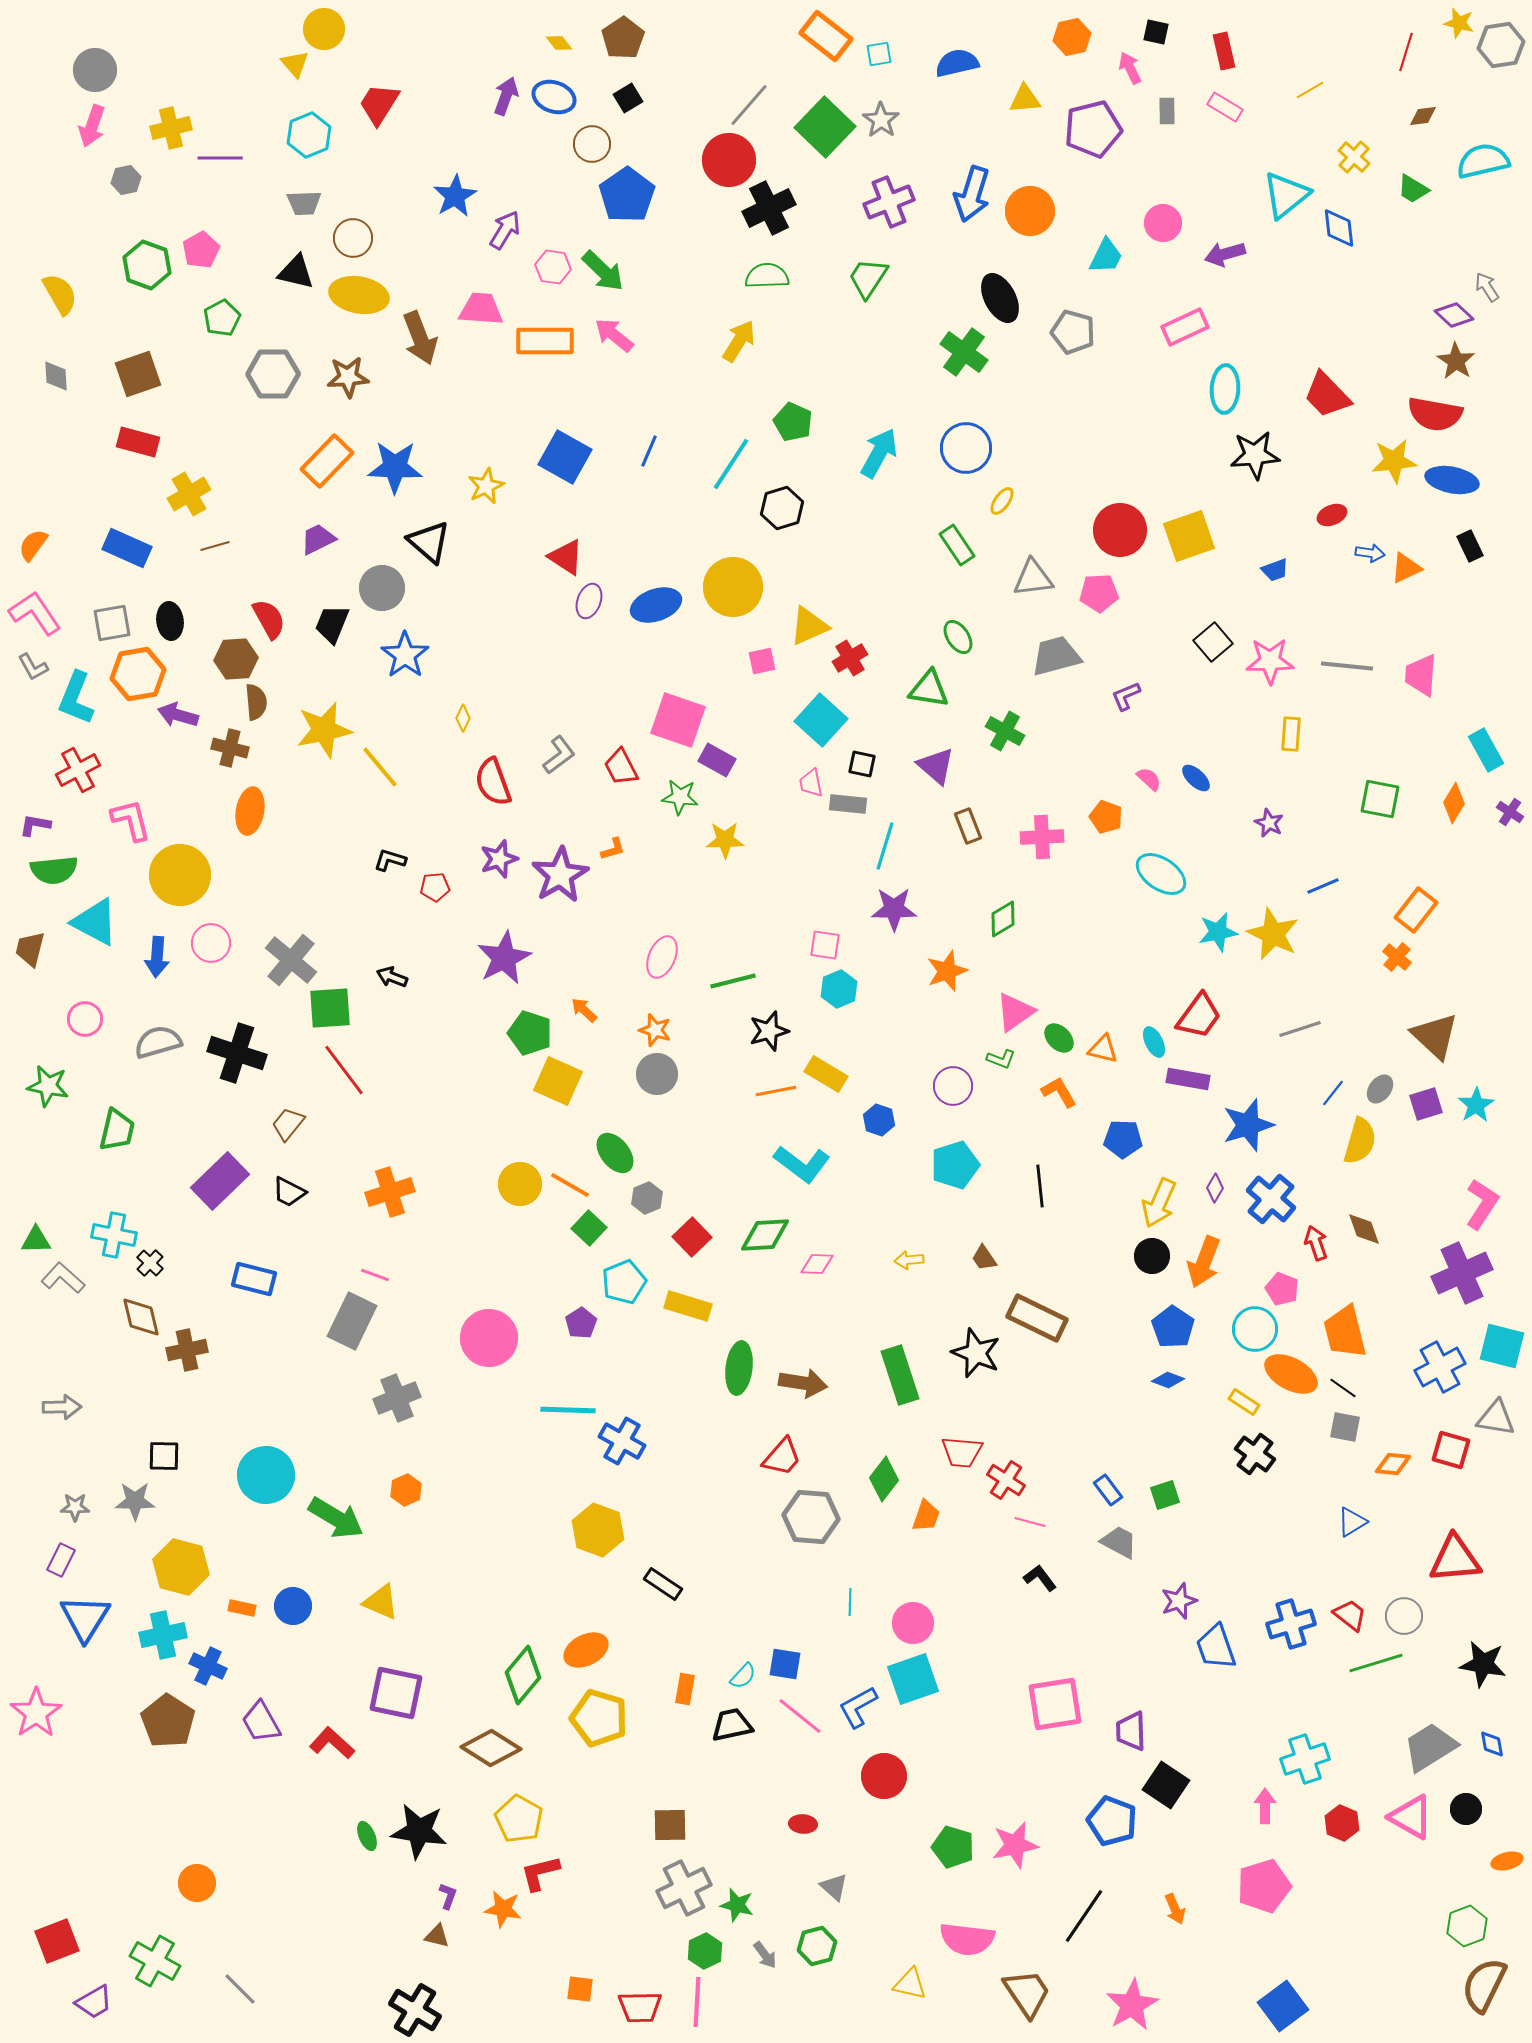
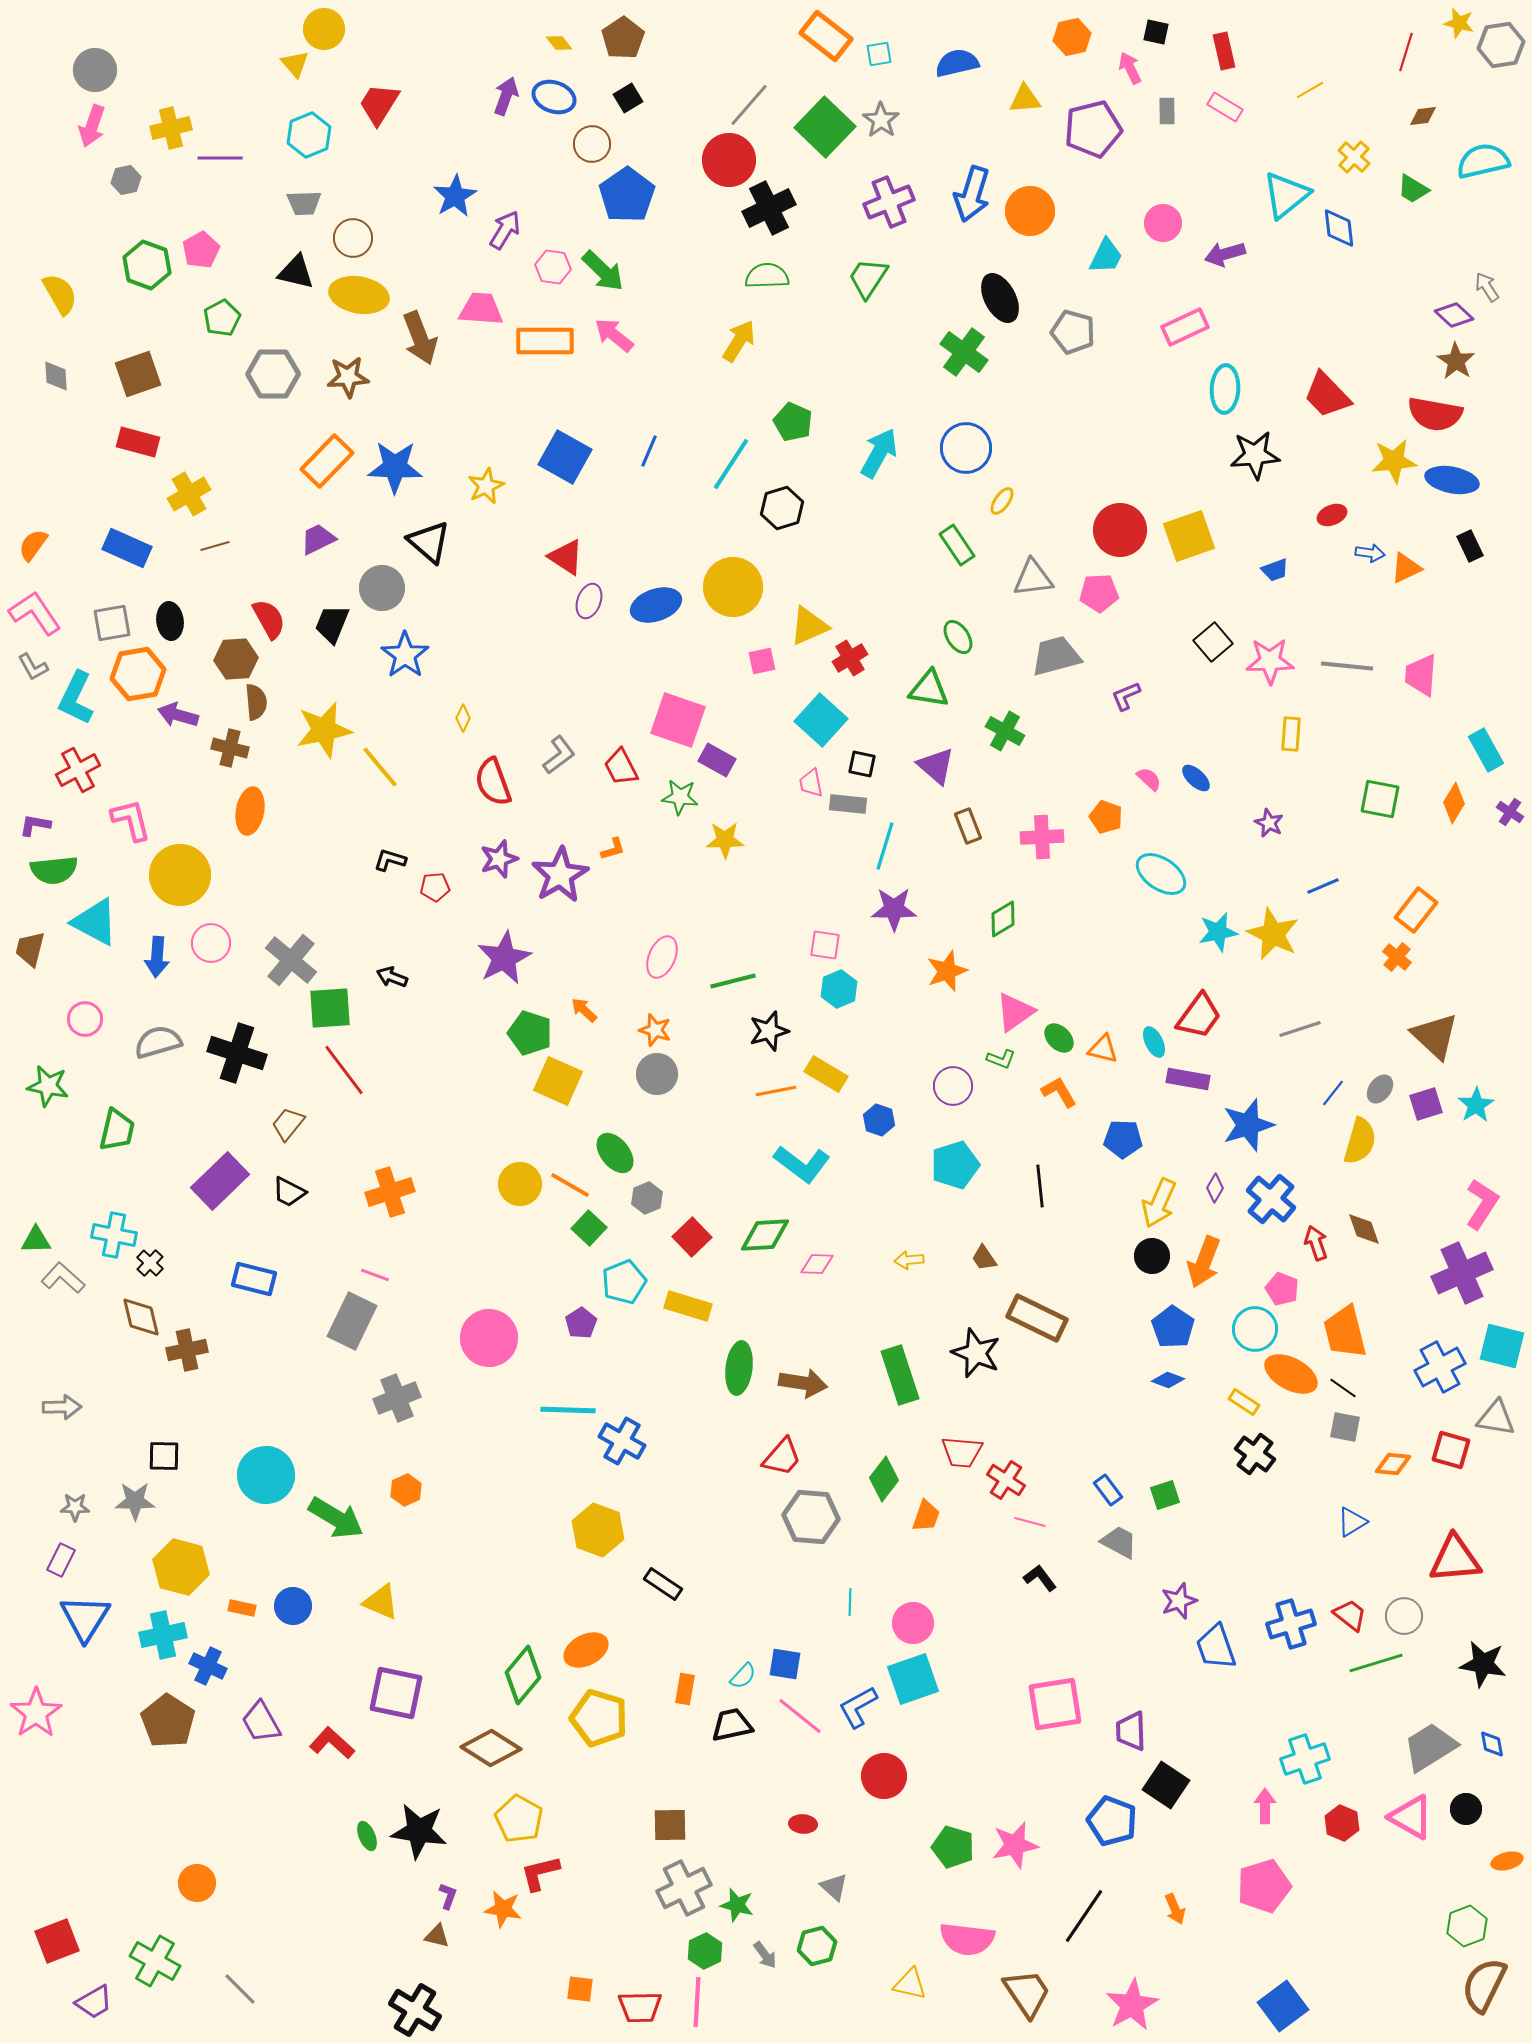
cyan L-shape at (76, 698): rotated 4 degrees clockwise
